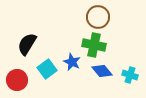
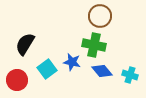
brown circle: moved 2 px right, 1 px up
black semicircle: moved 2 px left
blue star: rotated 12 degrees counterclockwise
